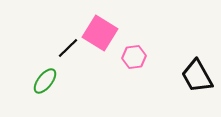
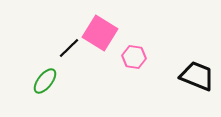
black line: moved 1 px right
pink hexagon: rotated 15 degrees clockwise
black trapezoid: rotated 141 degrees clockwise
